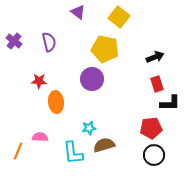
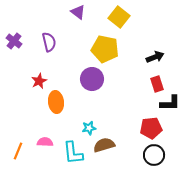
red star: rotated 28 degrees counterclockwise
pink semicircle: moved 5 px right, 5 px down
